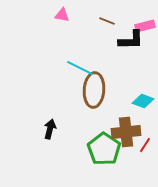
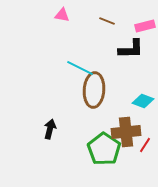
black L-shape: moved 9 px down
